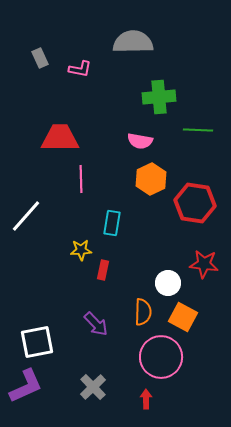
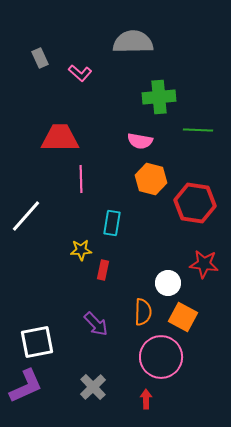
pink L-shape: moved 4 px down; rotated 30 degrees clockwise
orange hexagon: rotated 20 degrees counterclockwise
